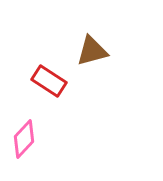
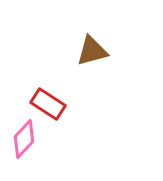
red rectangle: moved 1 px left, 23 px down
